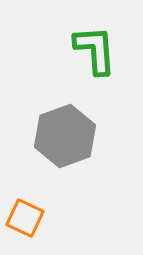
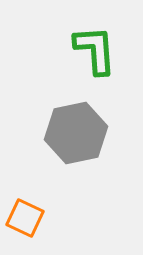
gray hexagon: moved 11 px right, 3 px up; rotated 8 degrees clockwise
